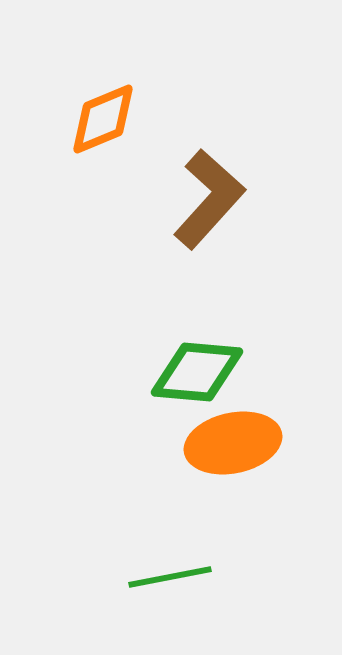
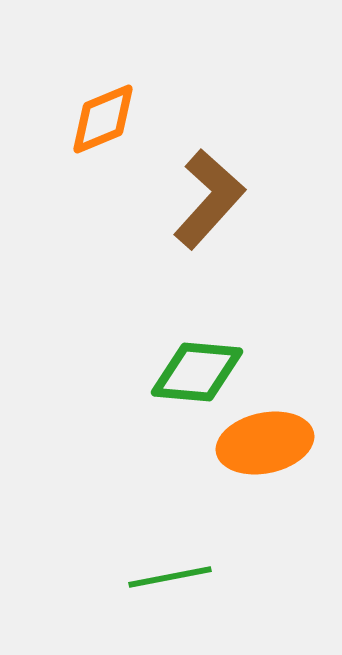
orange ellipse: moved 32 px right
